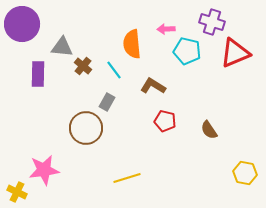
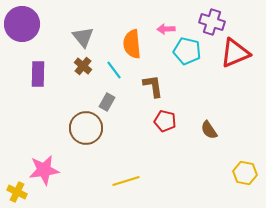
gray triangle: moved 21 px right, 10 px up; rotated 45 degrees clockwise
brown L-shape: rotated 50 degrees clockwise
yellow line: moved 1 px left, 3 px down
